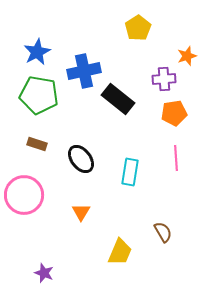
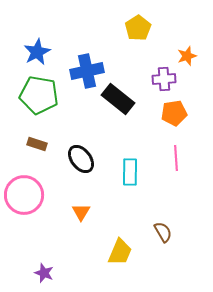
blue cross: moved 3 px right
cyan rectangle: rotated 8 degrees counterclockwise
